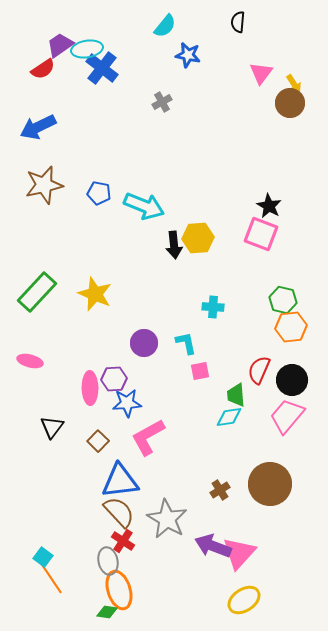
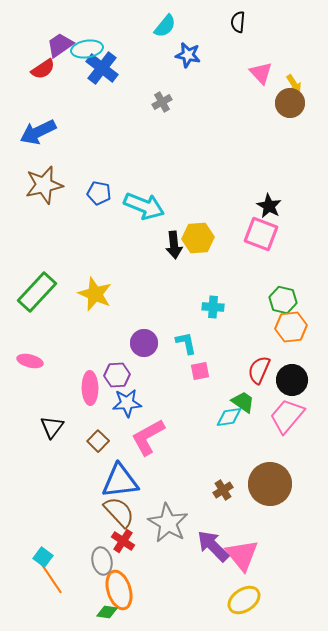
pink triangle at (261, 73): rotated 20 degrees counterclockwise
blue arrow at (38, 127): moved 5 px down
purple hexagon at (114, 379): moved 3 px right, 4 px up
green trapezoid at (236, 395): moved 7 px right, 7 px down; rotated 130 degrees clockwise
brown cross at (220, 490): moved 3 px right
gray star at (167, 519): moved 1 px right, 4 px down
purple arrow at (213, 546): rotated 24 degrees clockwise
pink triangle at (239, 553): moved 3 px right, 2 px down; rotated 21 degrees counterclockwise
gray ellipse at (108, 561): moved 6 px left
